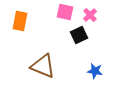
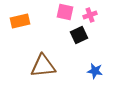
pink cross: rotated 24 degrees clockwise
orange rectangle: rotated 66 degrees clockwise
brown triangle: rotated 28 degrees counterclockwise
